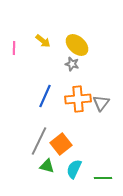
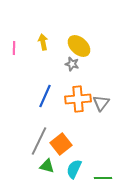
yellow arrow: moved 1 px down; rotated 140 degrees counterclockwise
yellow ellipse: moved 2 px right, 1 px down
